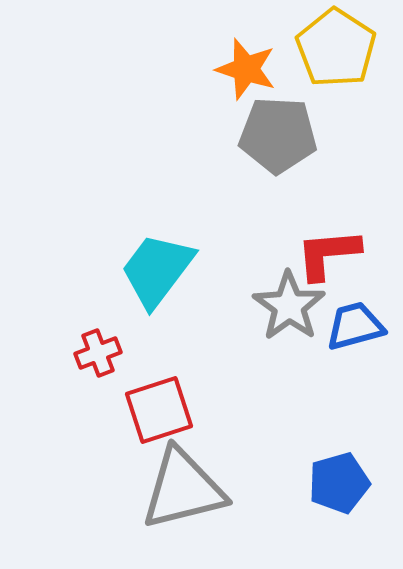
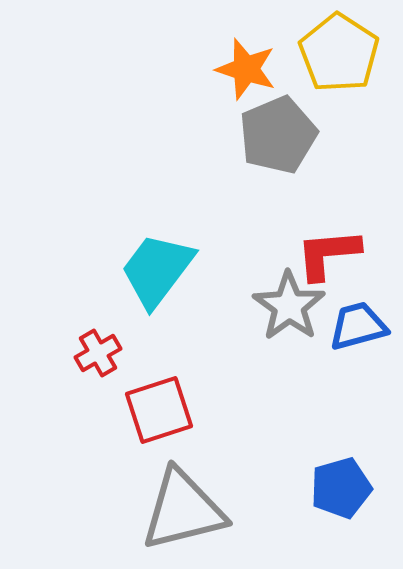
yellow pentagon: moved 3 px right, 5 px down
gray pentagon: rotated 26 degrees counterclockwise
blue trapezoid: moved 3 px right
red cross: rotated 9 degrees counterclockwise
blue pentagon: moved 2 px right, 5 px down
gray triangle: moved 21 px down
